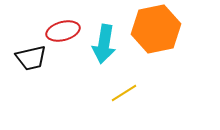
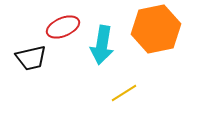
red ellipse: moved 4 px up; rotated 8 degrees counterclockwise
cyan arrow: moved 2 px left, 1 px down
